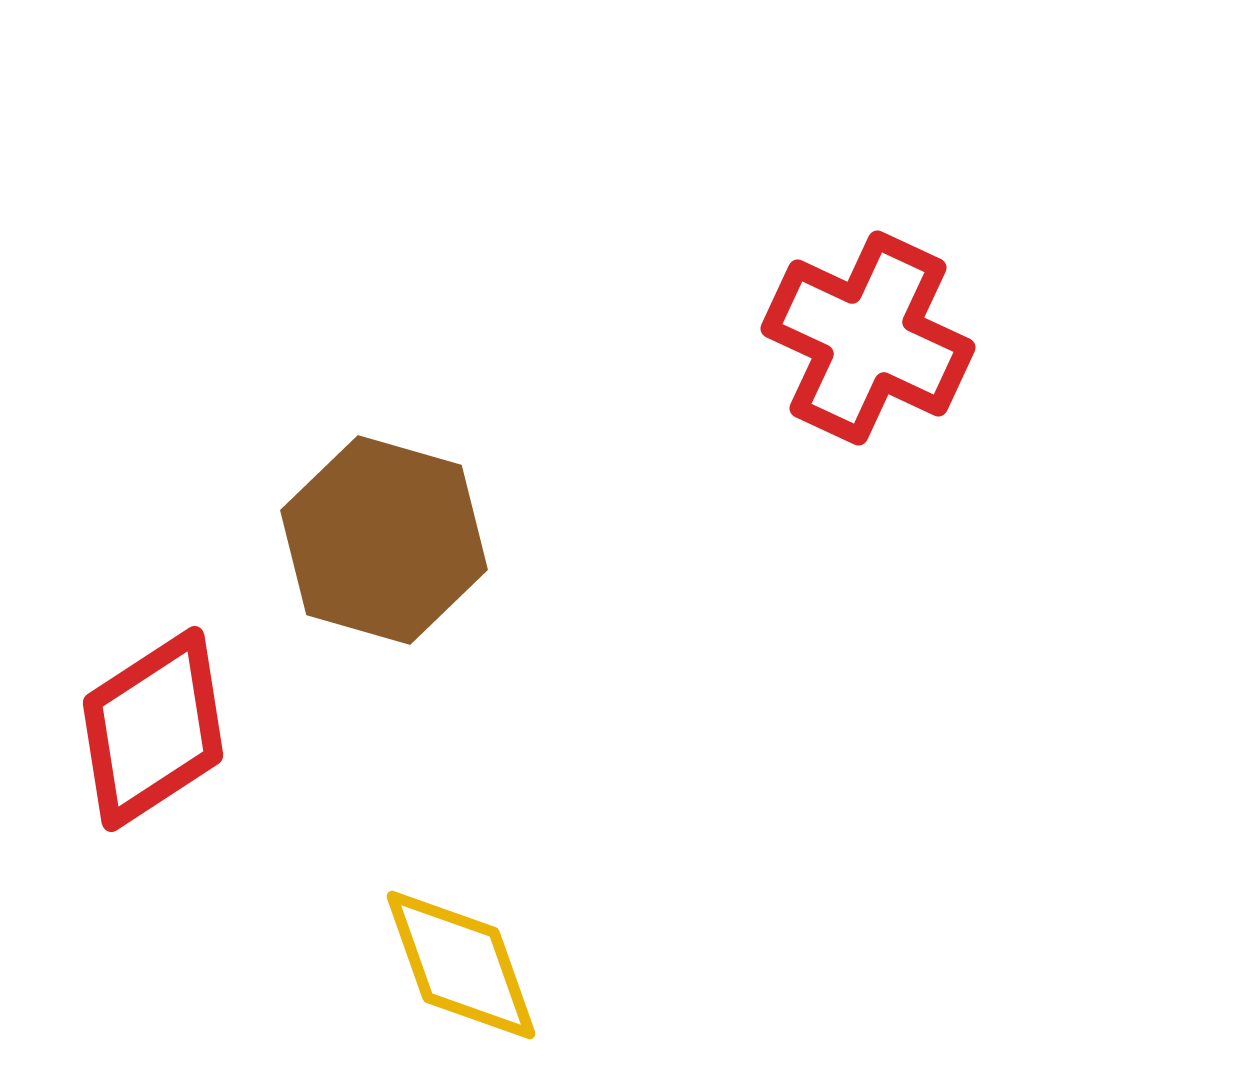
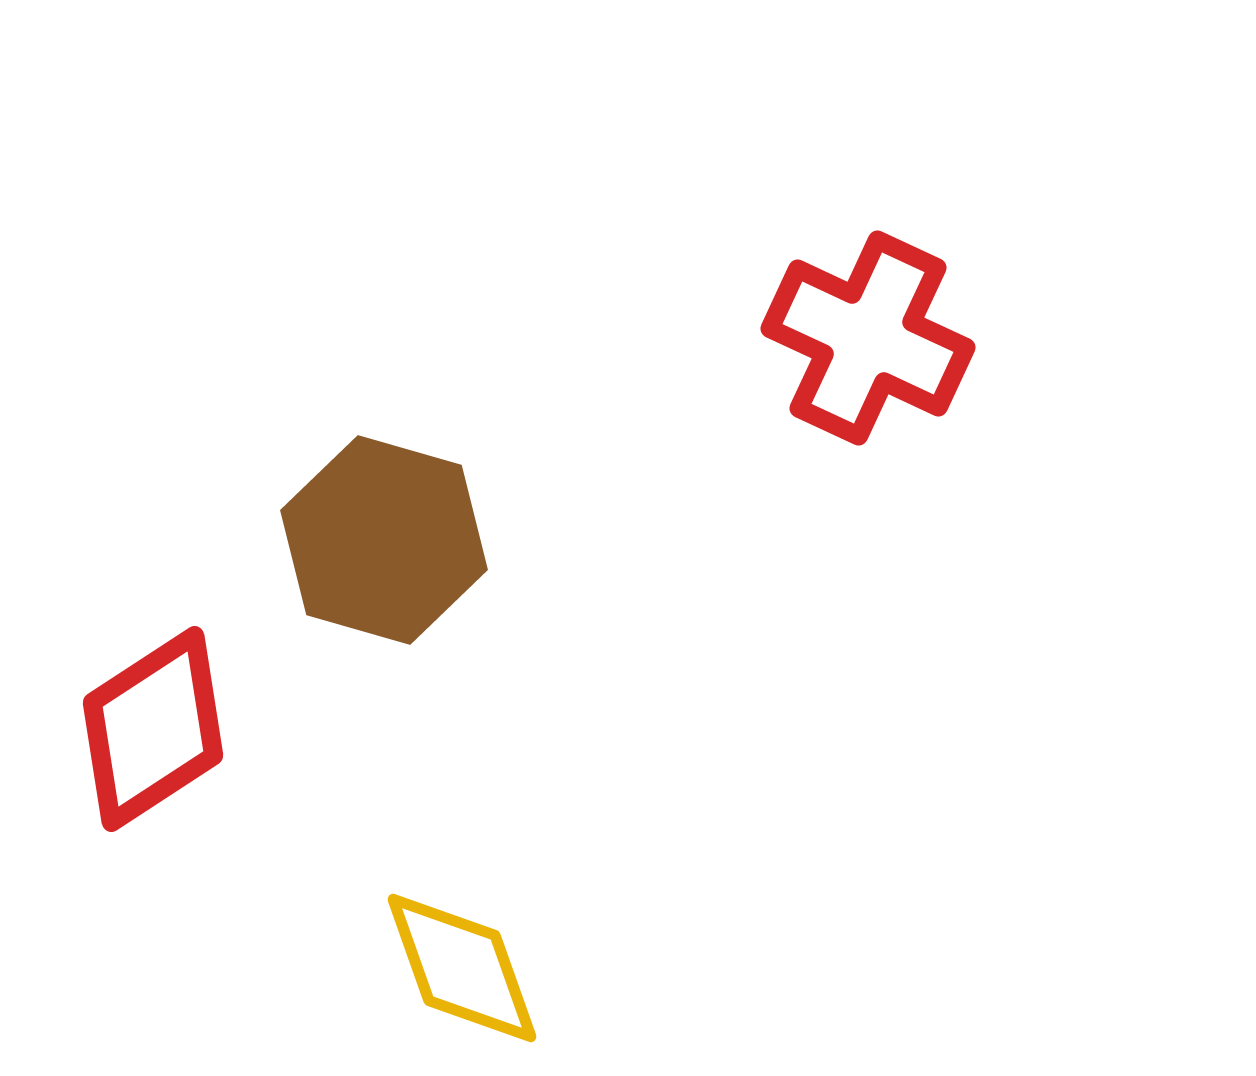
yellow diamond: moved 1 px right, 3 px down
